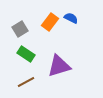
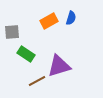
blue semicircle: rotated 80 degrees clockwise
orange rectangle: moved 1 px left, 1 px up; rotated 24 degrees clockwise
gray square: moved 8 px left, 3 px down; rotated 28 degrees clockwise
brown line: moved 11 px right, 1 px up
